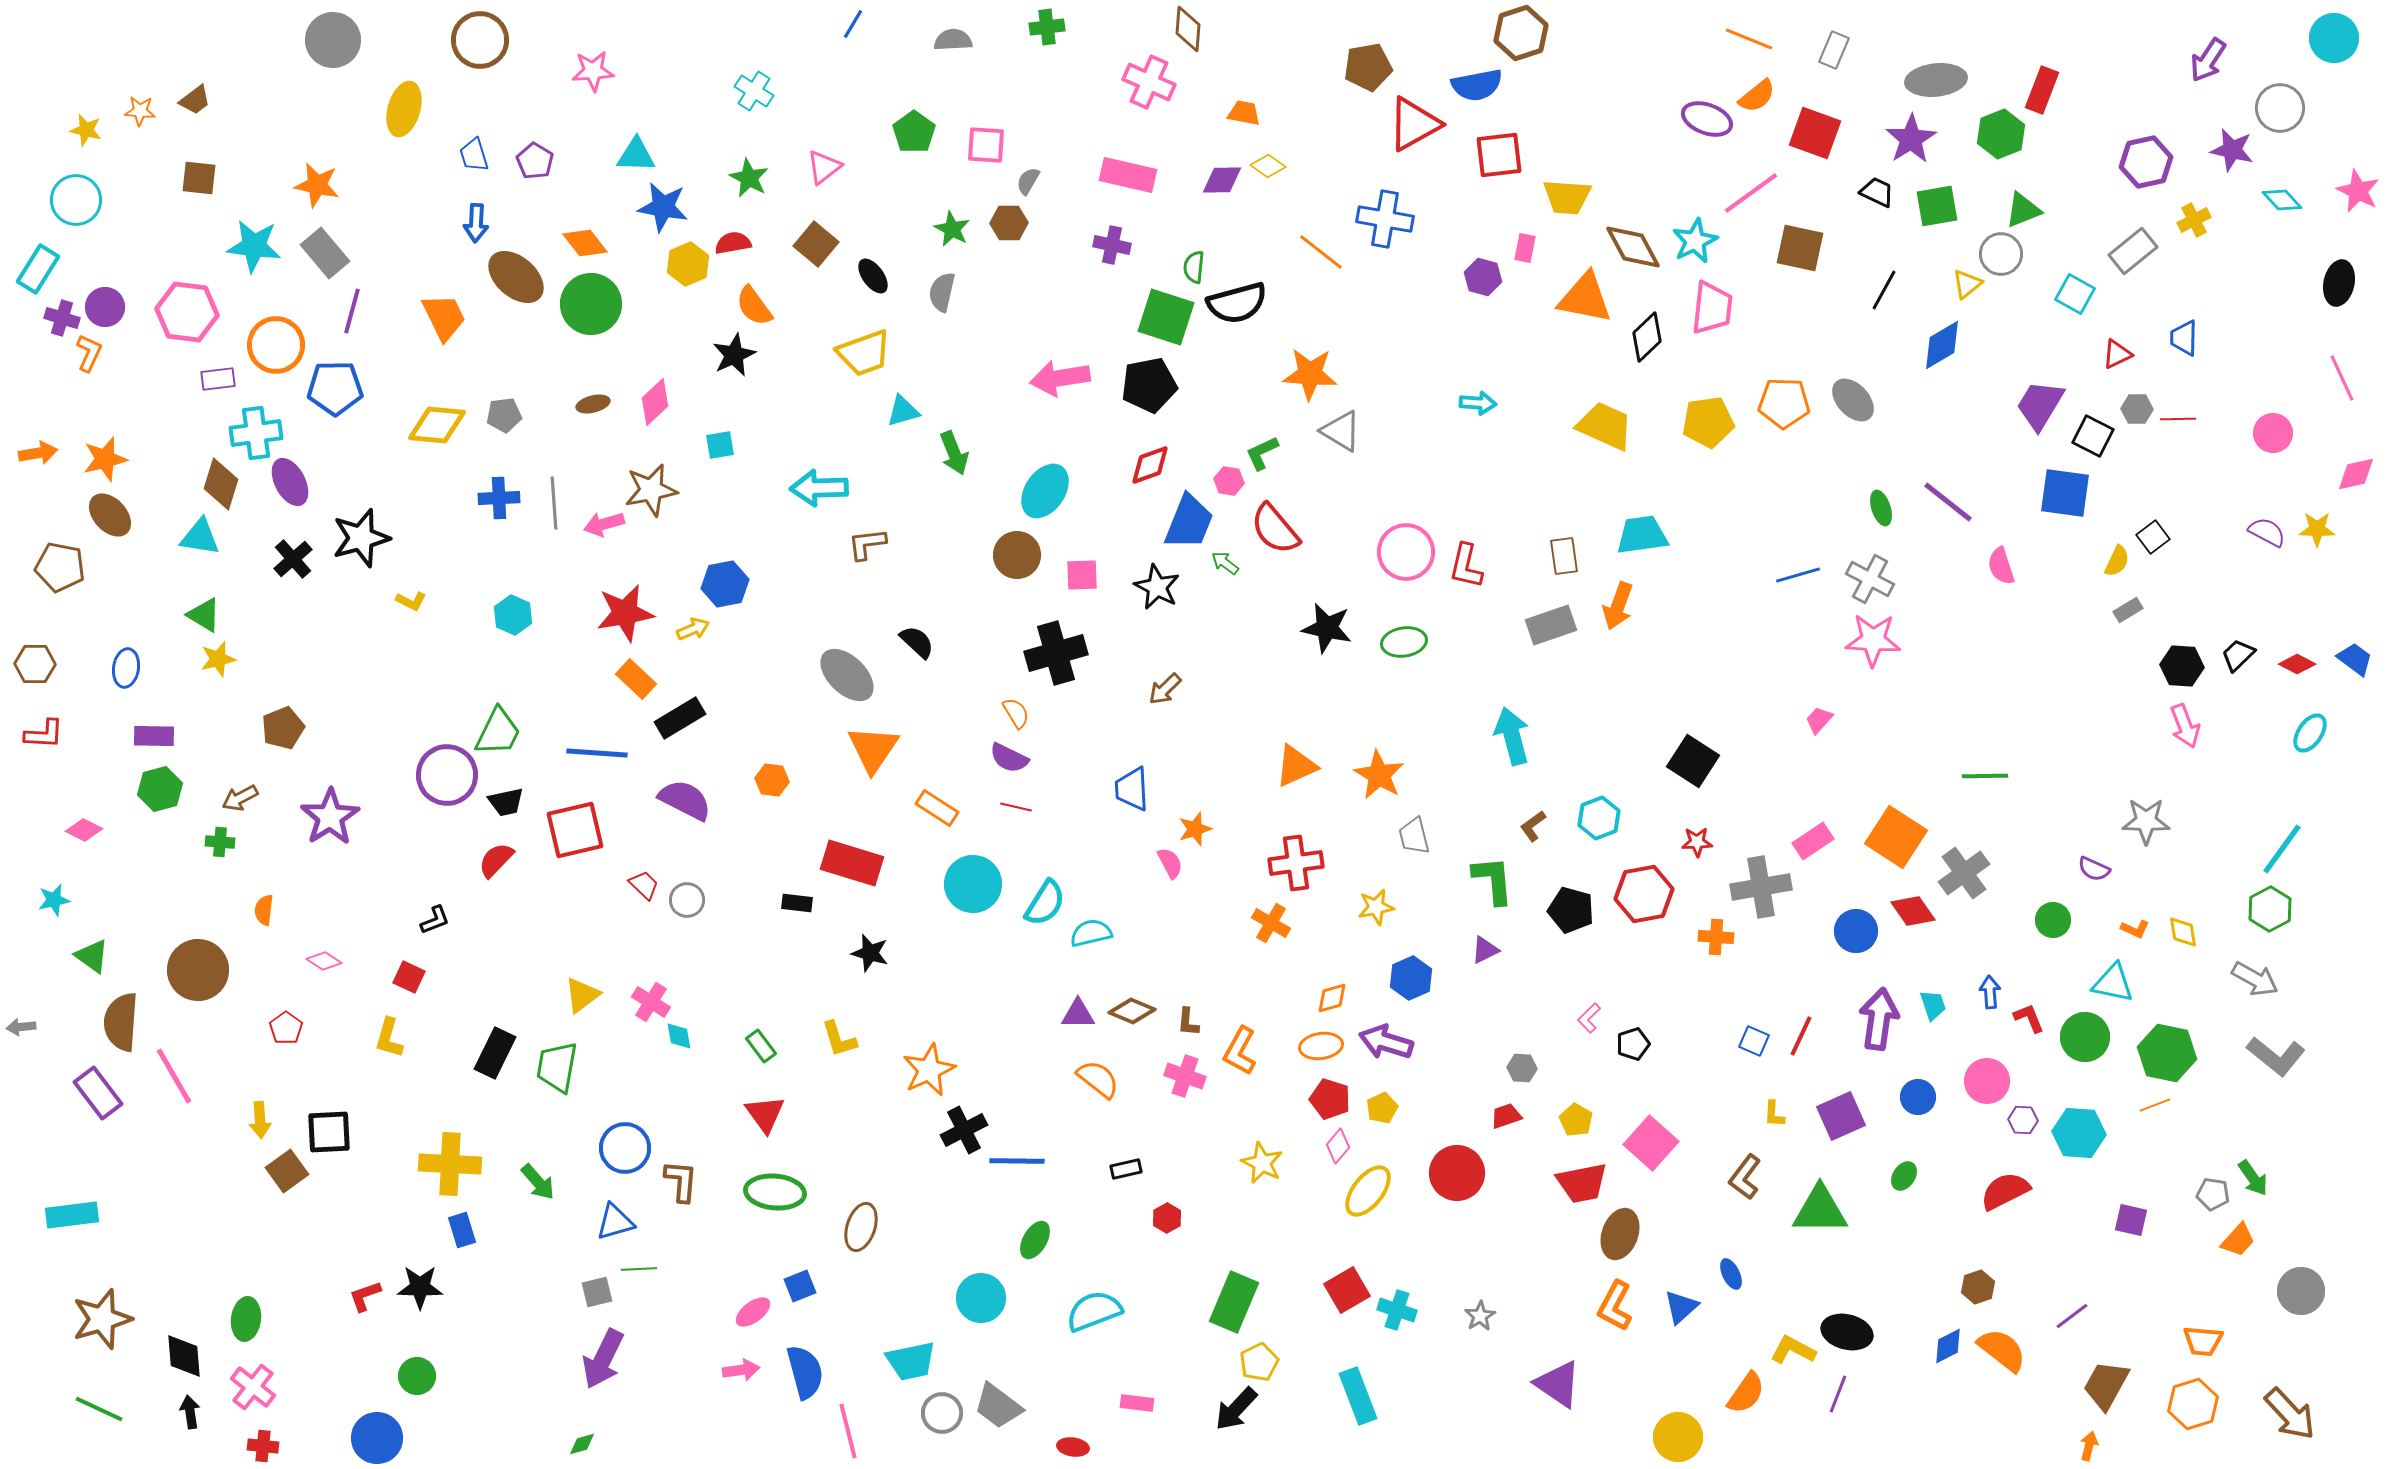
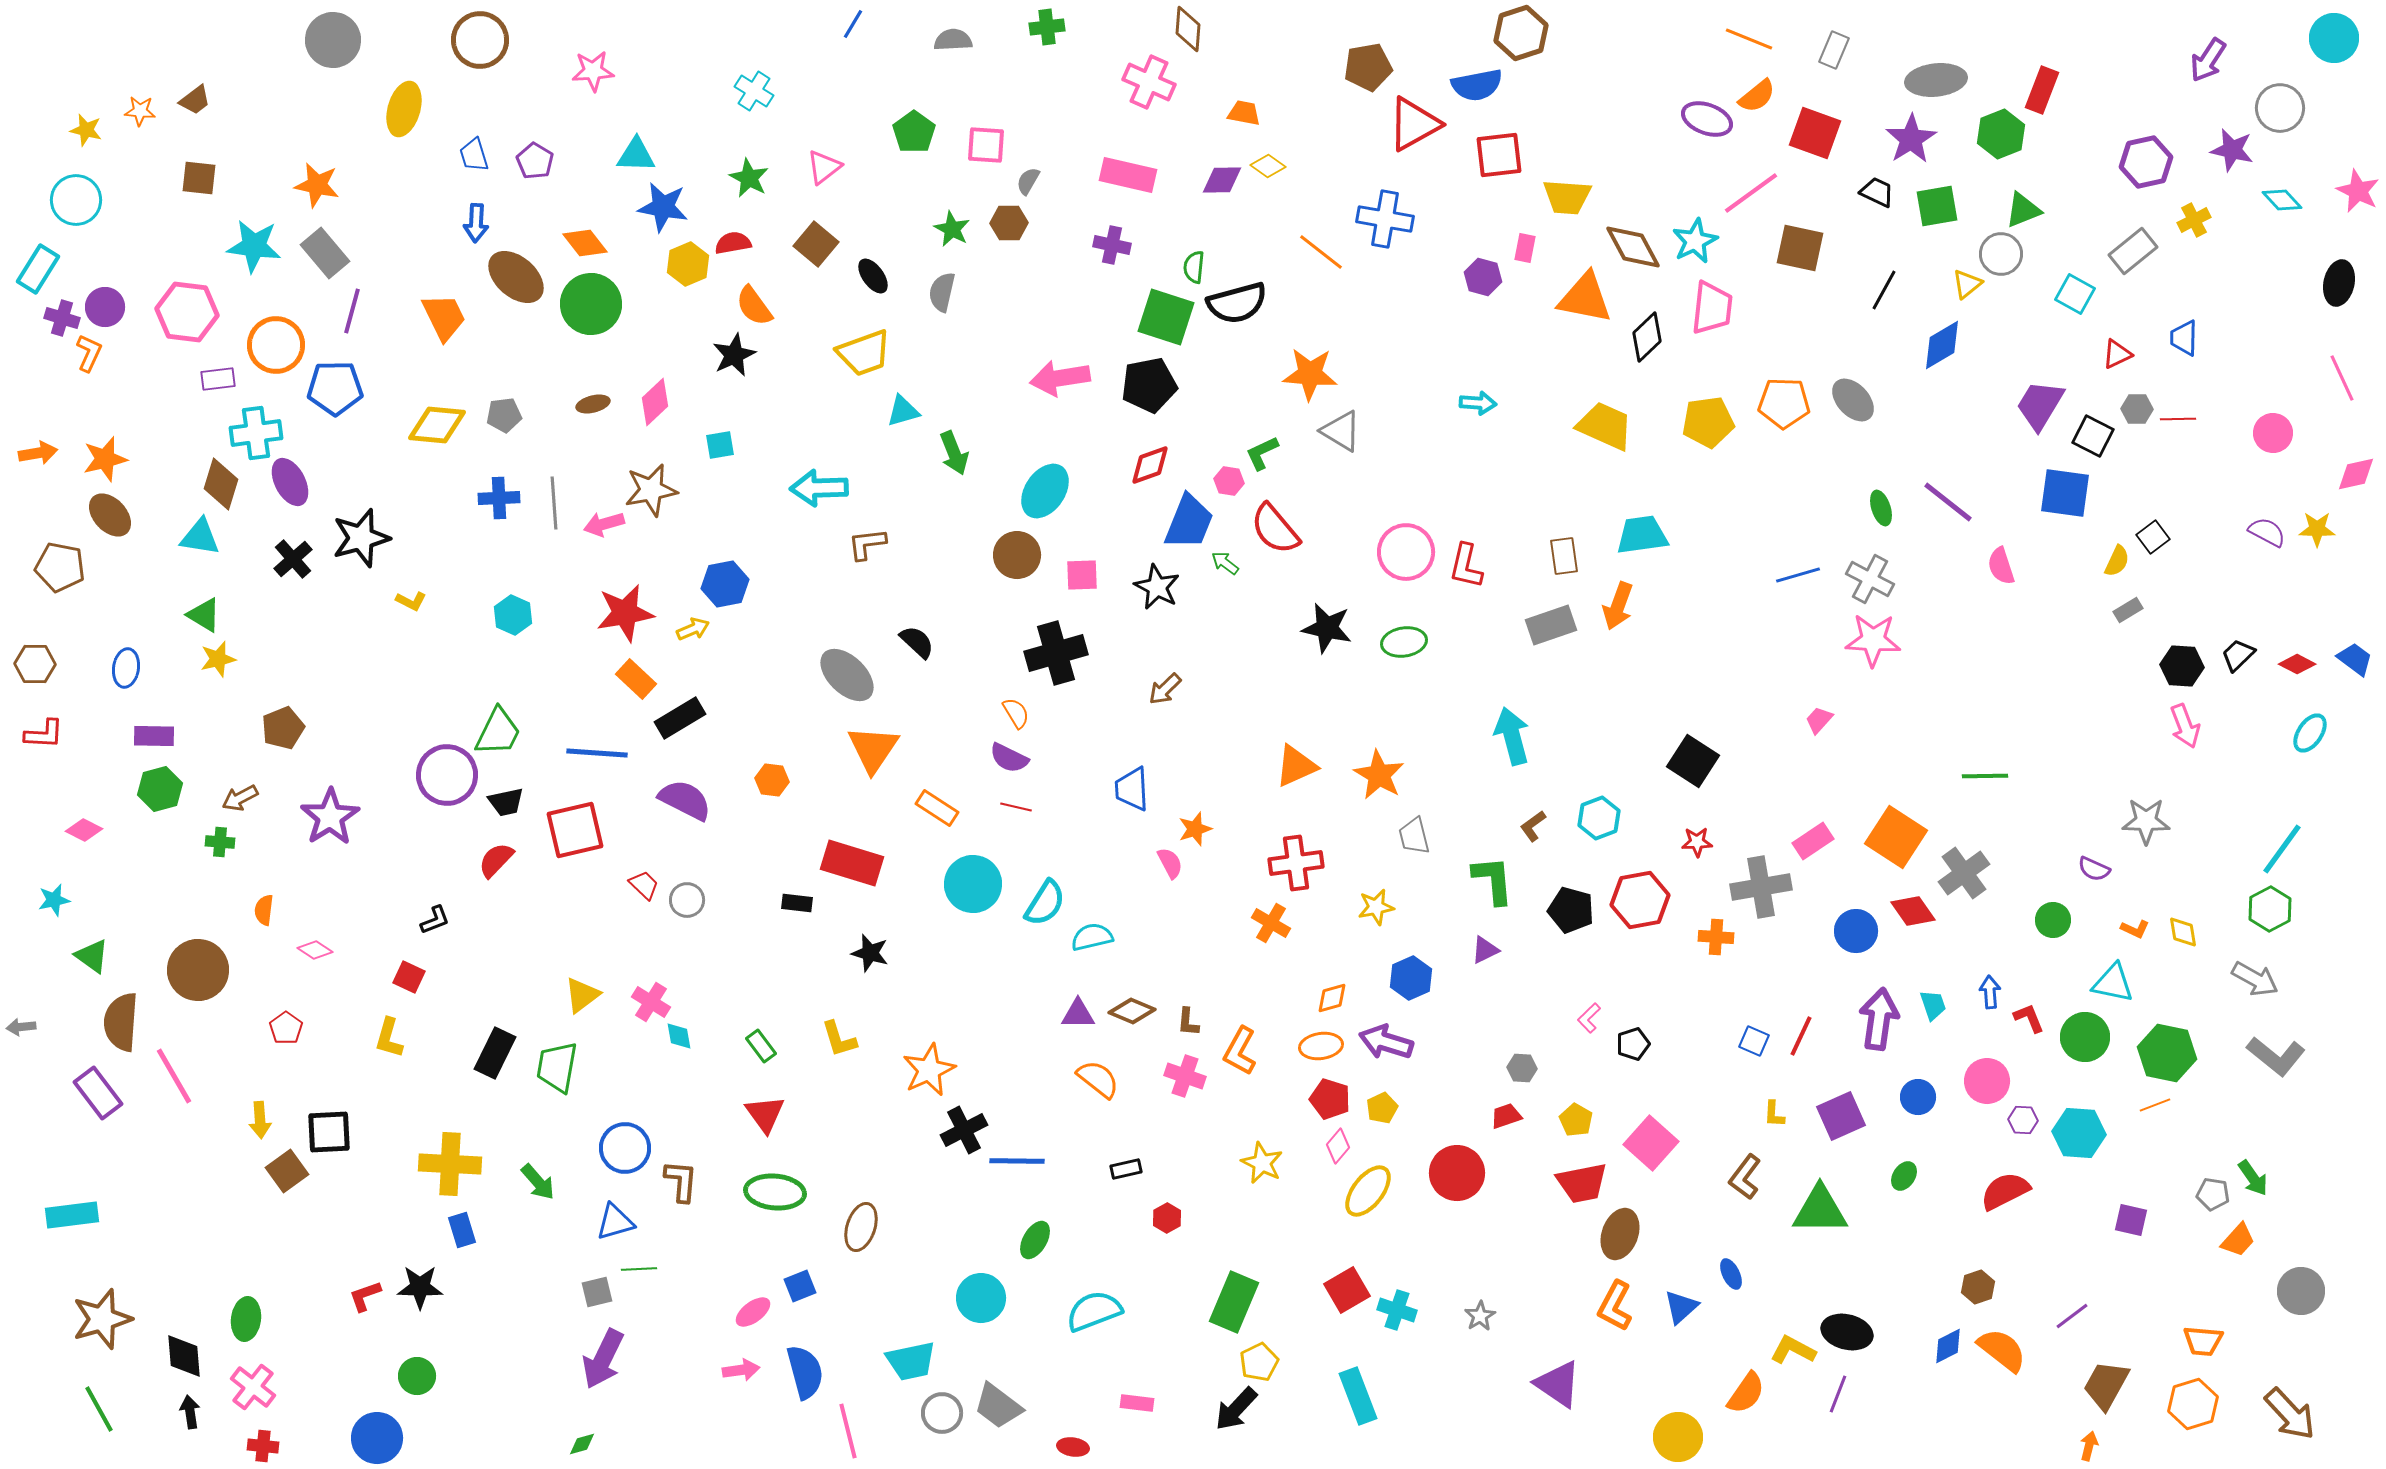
red hexagon at (1644, 894): moved 4 px left, 6 px down
cyan semicircle at (1091, 933): moved 1 px right, 4 px down
pink diamond at (324, 961): moved 9 px left, 11 px up
green line at (99, 1409): rotated 36 degrees clockwise
